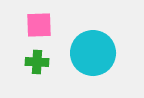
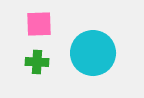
pink square: moved 1 px up
